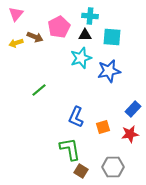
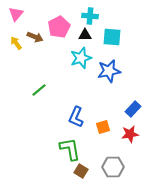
yellow arrow: rotated 72 degrees clockwise
